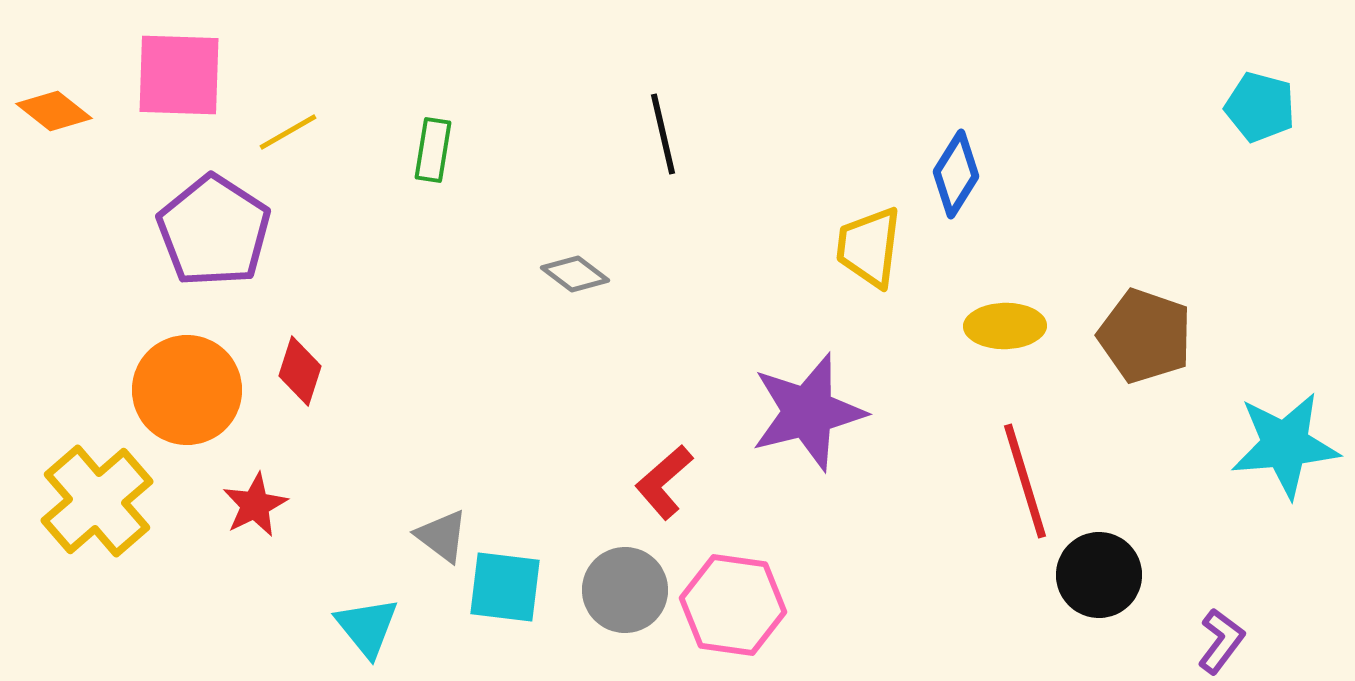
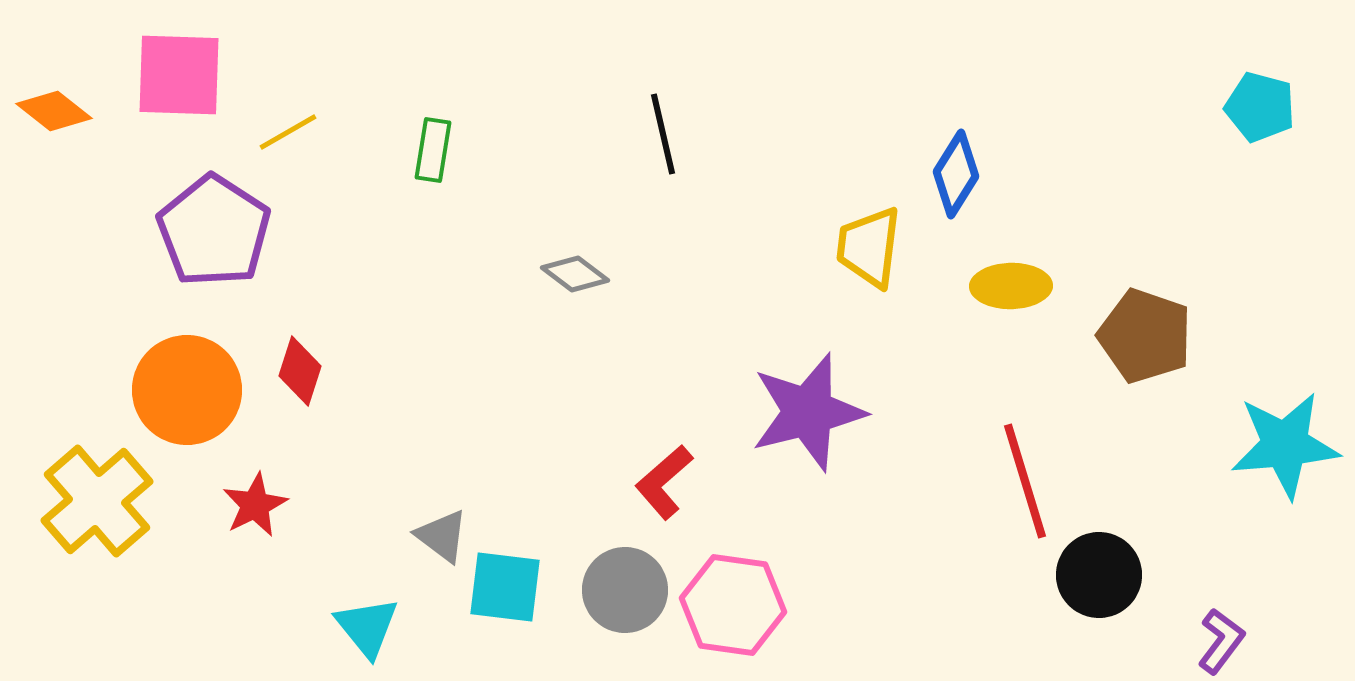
yellow ellipse: moved 6 px right, 40 px up
